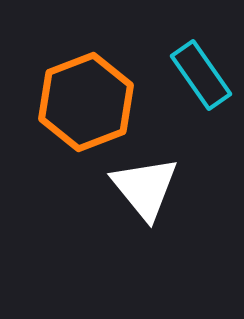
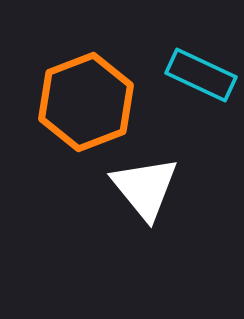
cyan rectangle: rotated 30 degrees counterclockwise
